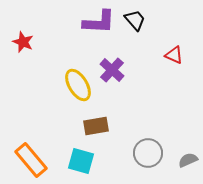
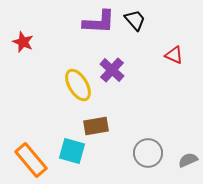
cyan square: moved 9 px left, 10 px up
